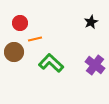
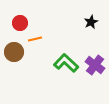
green L-shape: moved 15 px right
